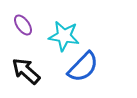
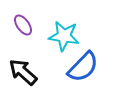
black arrow: moved 3 px left, 1 px down
